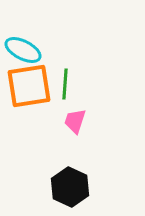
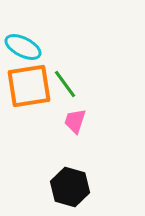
cyan ellipse: moved 3 px up
green line: rotated 40 degrees counterclockwise
black hexagon: rotated 9 degrees counterclockwise
